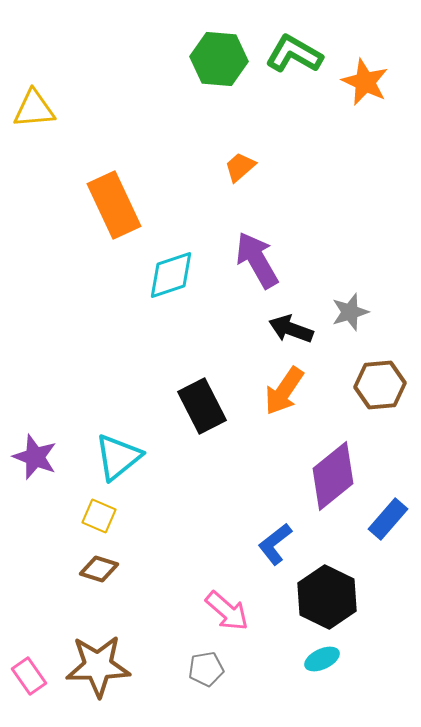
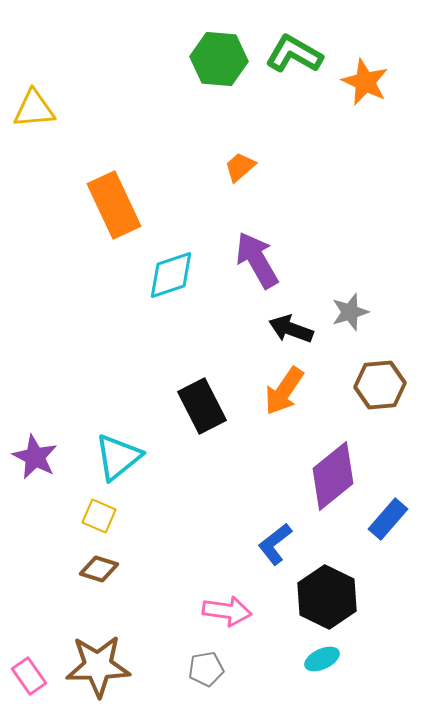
purple star: rotated 6 degrees clockwise
pink arrow: rotated 33 degrees counterclockwise
